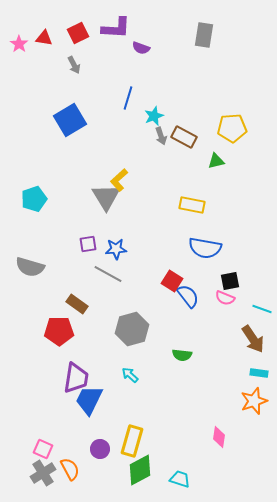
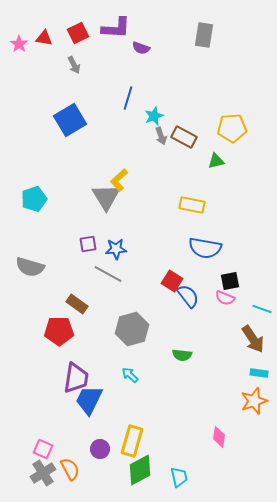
cyan trapezoid at (180, 479): moved 1 px left, 2 px up; rotated 60 degrees clockwise
